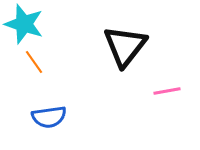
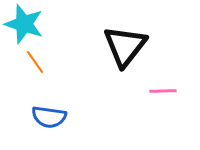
orange line: moved 1 px right
pink line: moved 4 px left; rotated 8 degrees clockwise
blue semicircle: rotated 16 degrees clockwise
